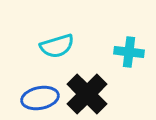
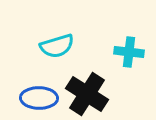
black cross: rotated 12 degrees counterclockwise
blue ellipse: moved 1 px left; rotated 12 degrees clockwise
